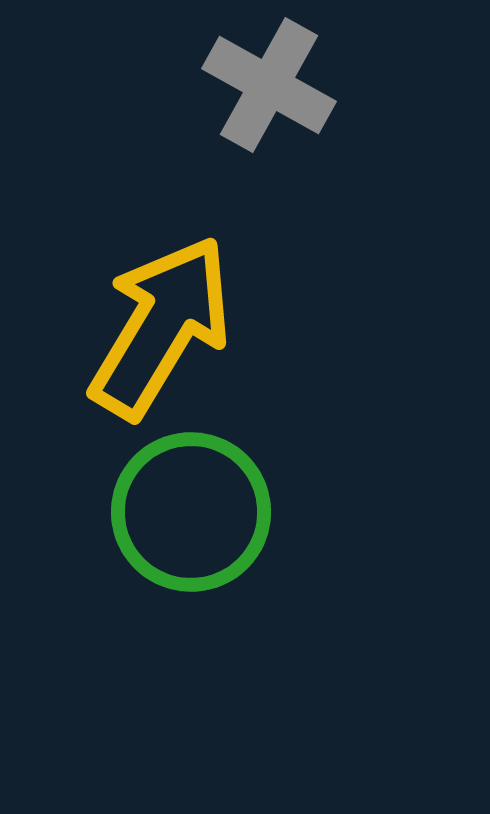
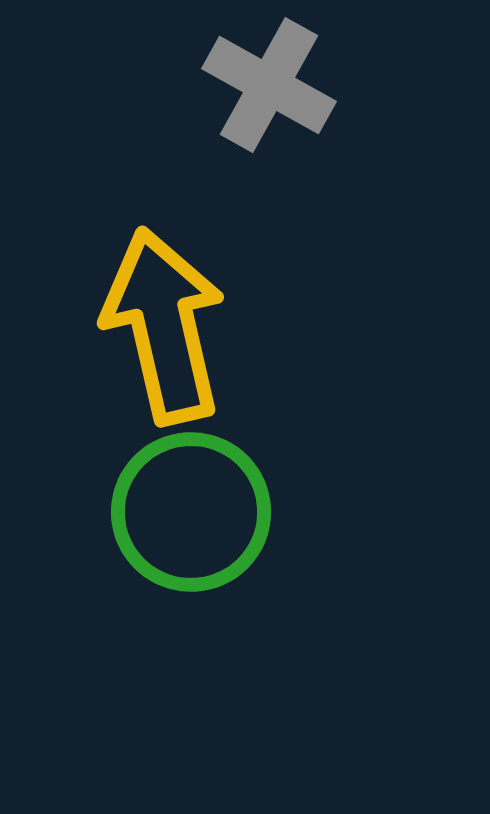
yellow arrow: moved 3 px right, 1 px up; rotated 44 degrees counterclockwise
